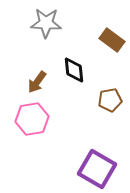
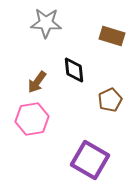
brown rectangle: moved 4 px up; rotated 20 degrees counterclockwise
brown pentagon: rotated 15 degrees counterclockwise
purple square: moved 7 px left, 9 px up
